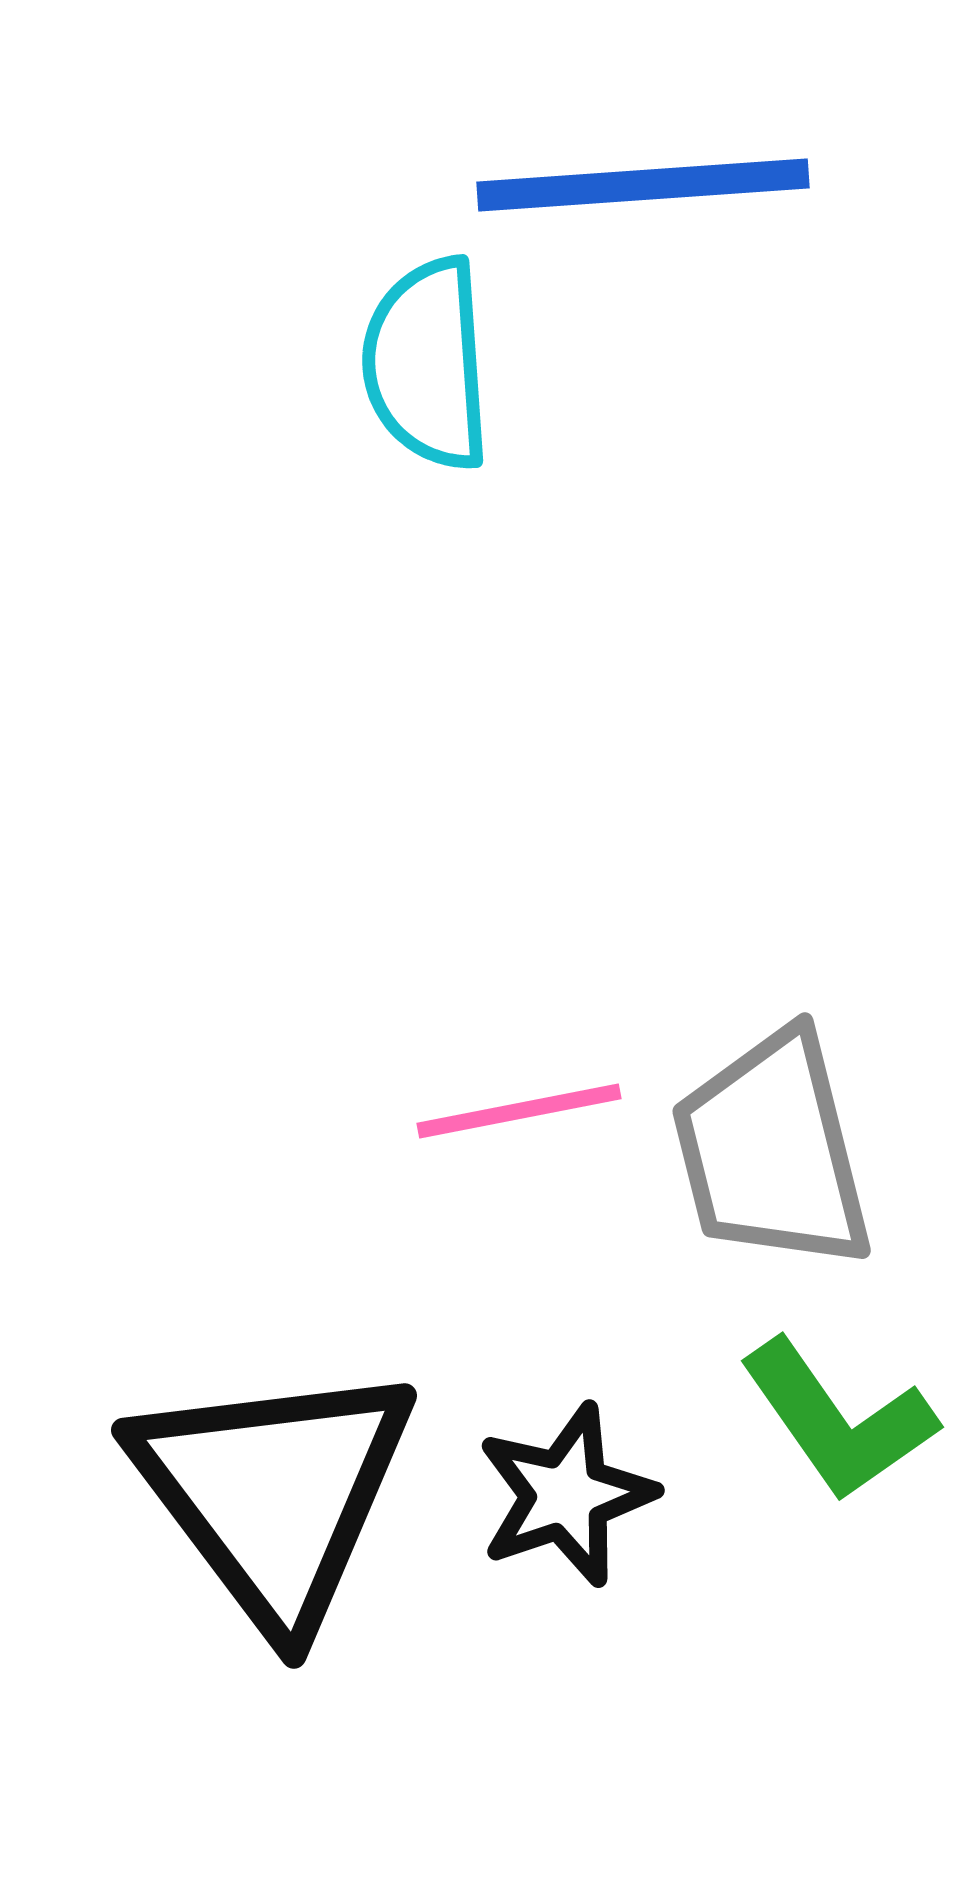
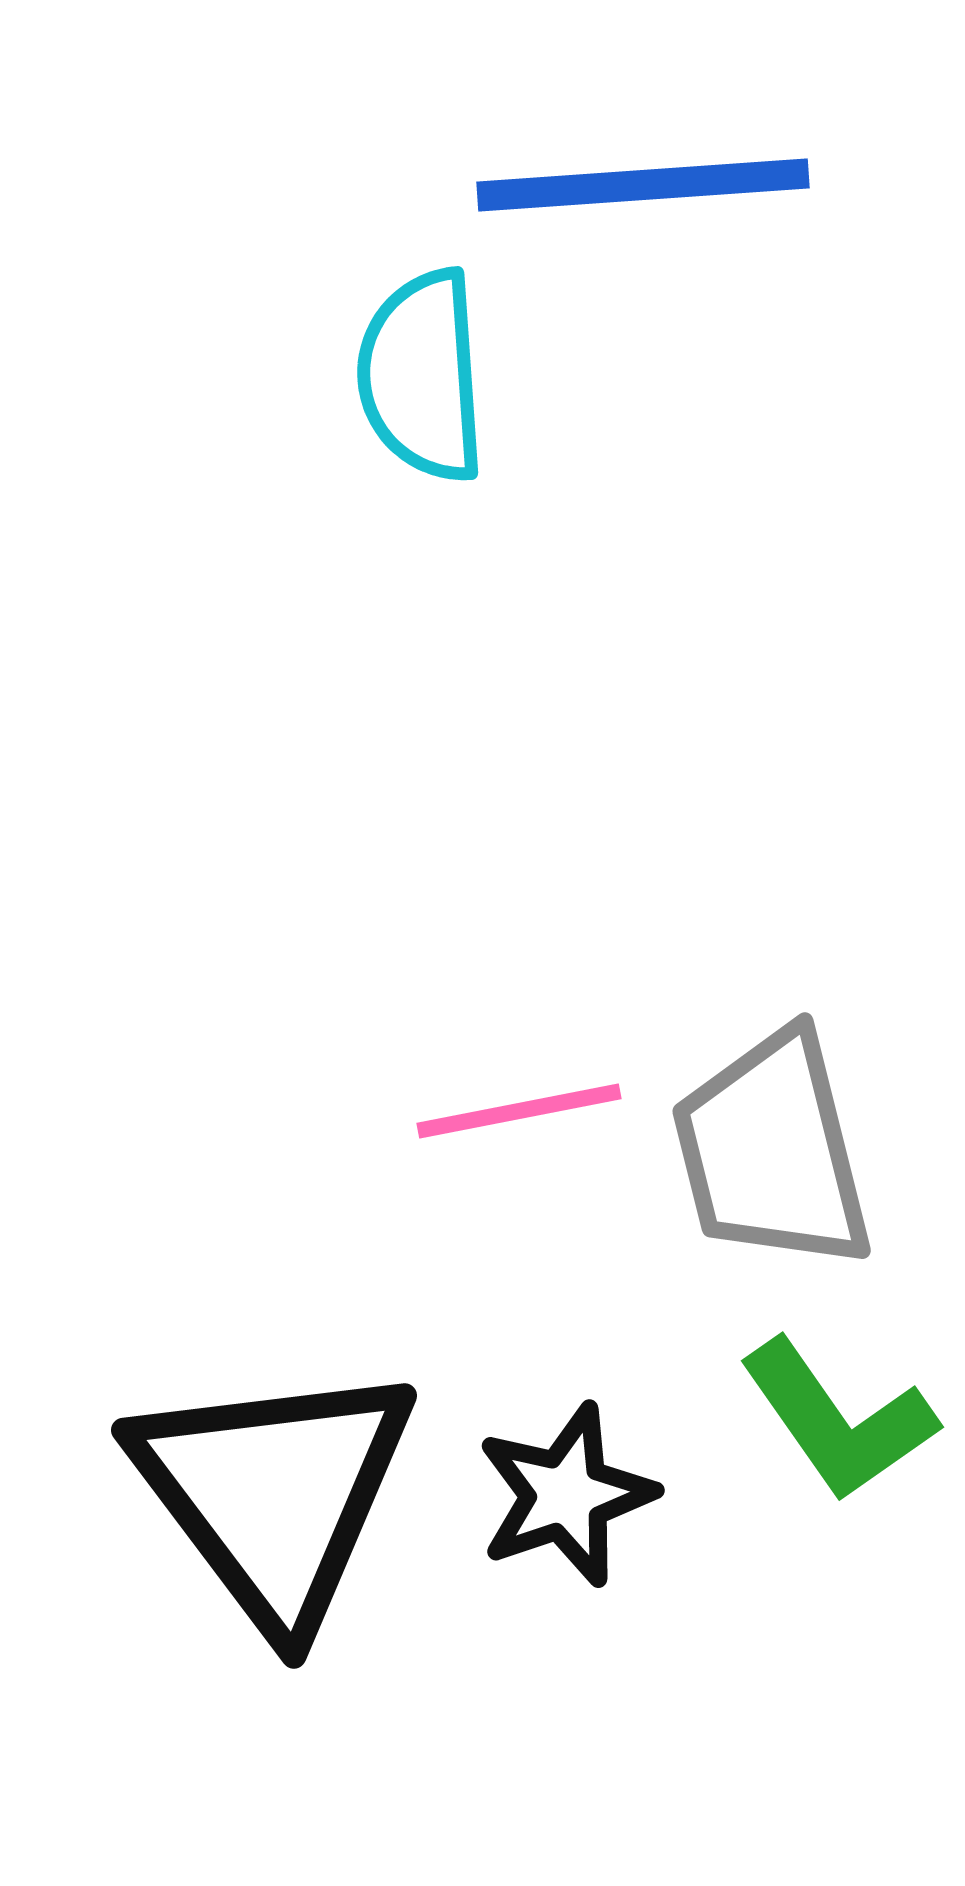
cyan semicircle: moved 5 px left, 12 px down
